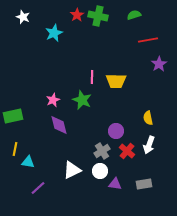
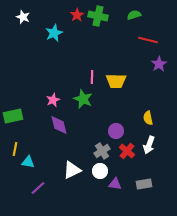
red line: rotated 24 degrees clockwise
green star: moved 1 px right, 1 px up
